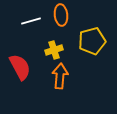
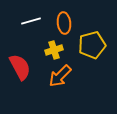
orange ellipse: moved 3 px right, 8 px down
yellow pentagon: moved 4 px down
orange arrow: rotated 140 degrees counterclockwise
